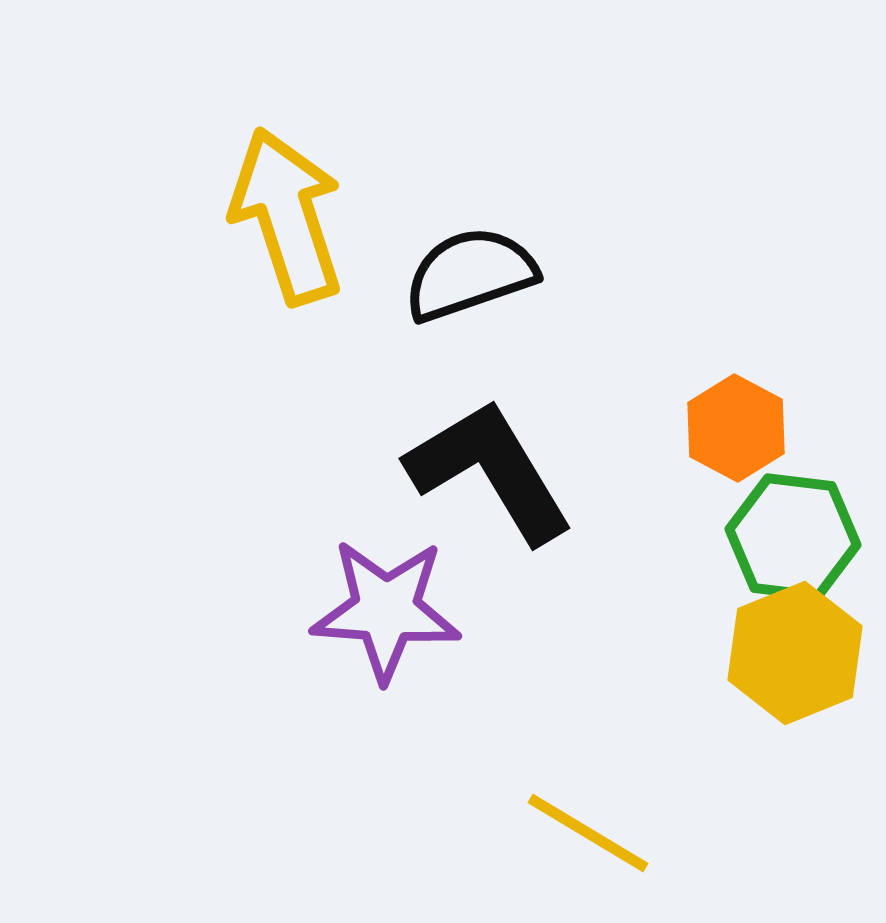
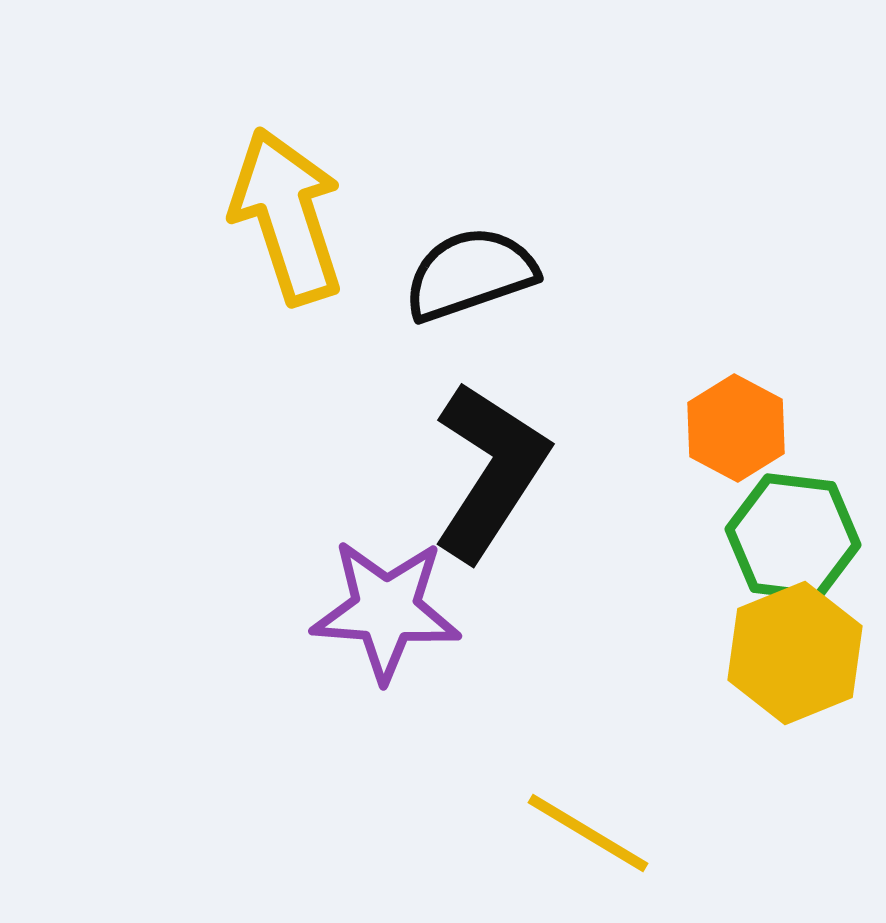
black L-shape: rotated 64 degrees clockwise
